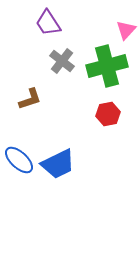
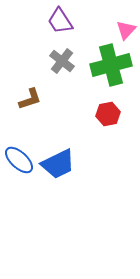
purple trapezoid: moved 12 px right, 2 px up
green cross: moved 4 px right, 1 px up
